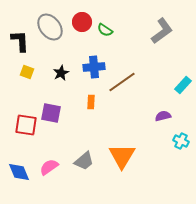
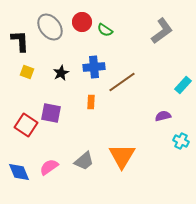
red square: rotated 25 degrees clockwise
